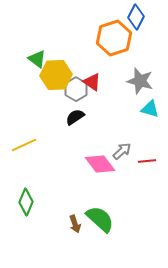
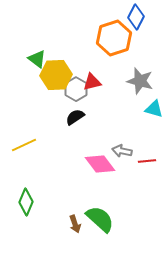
red triangle: rotated 48 degrees counterclockwise
cyan triangle: moved 4 px right
gray arrow: rotated 126 degrees counterclockwise
